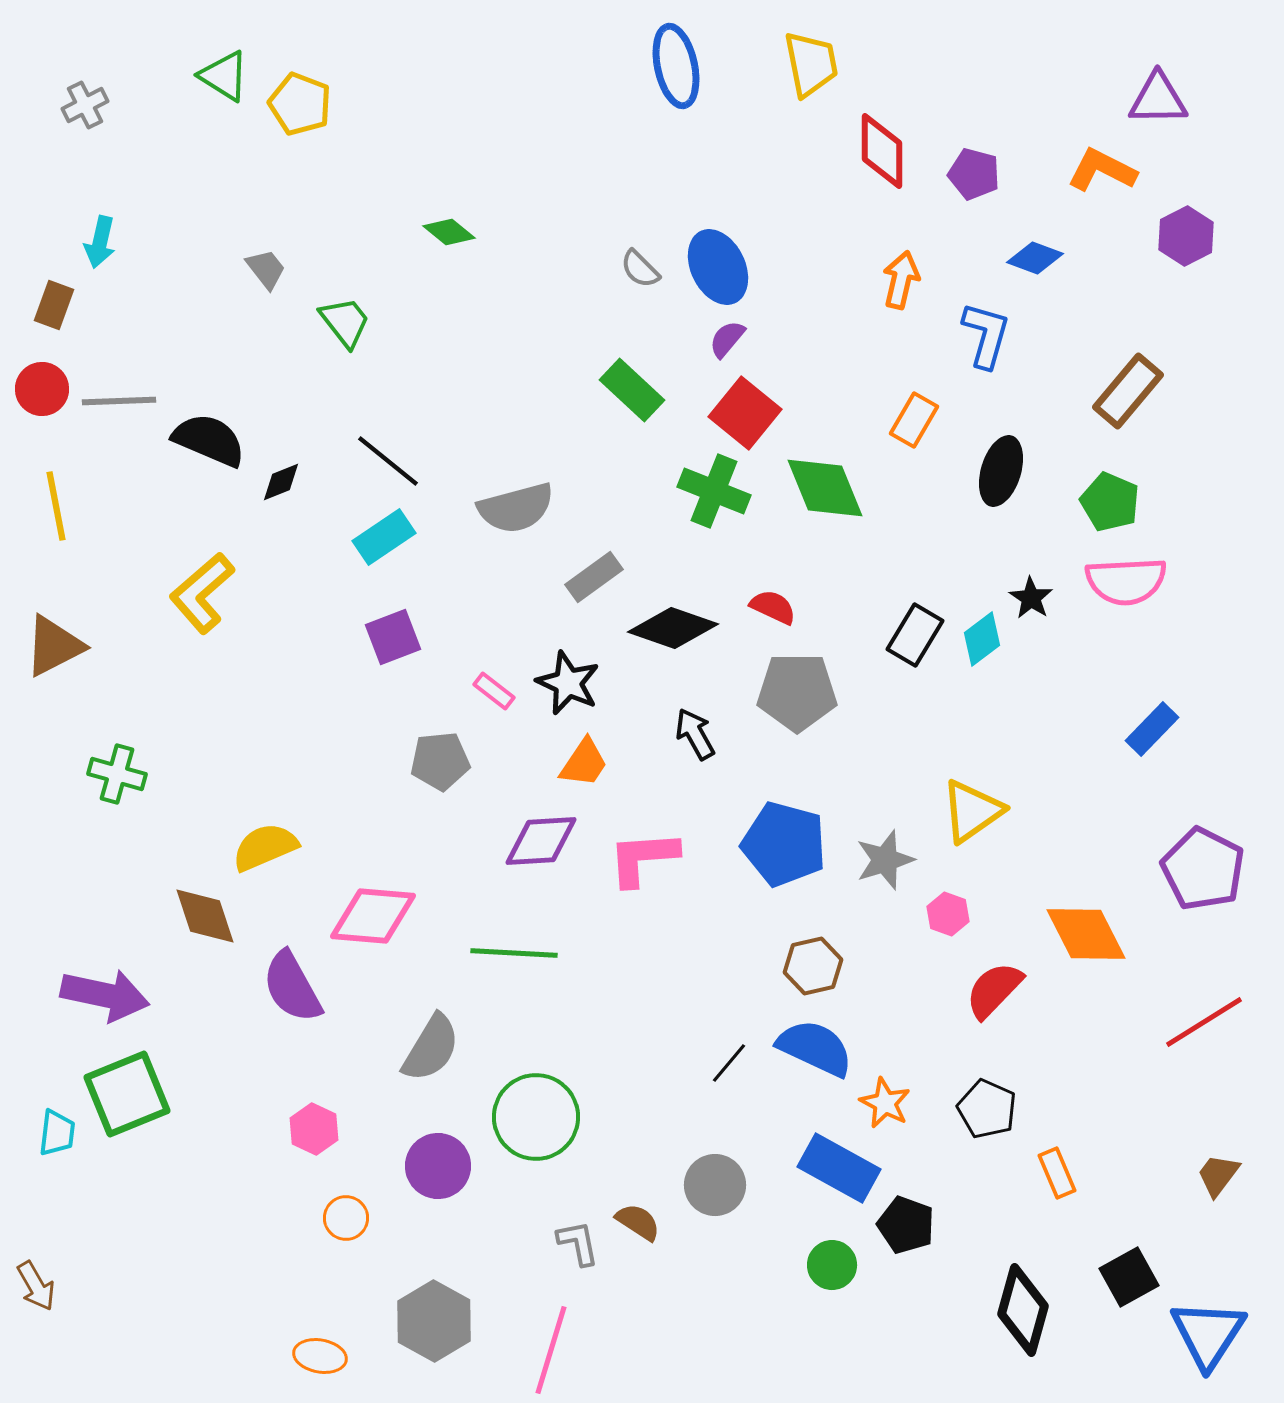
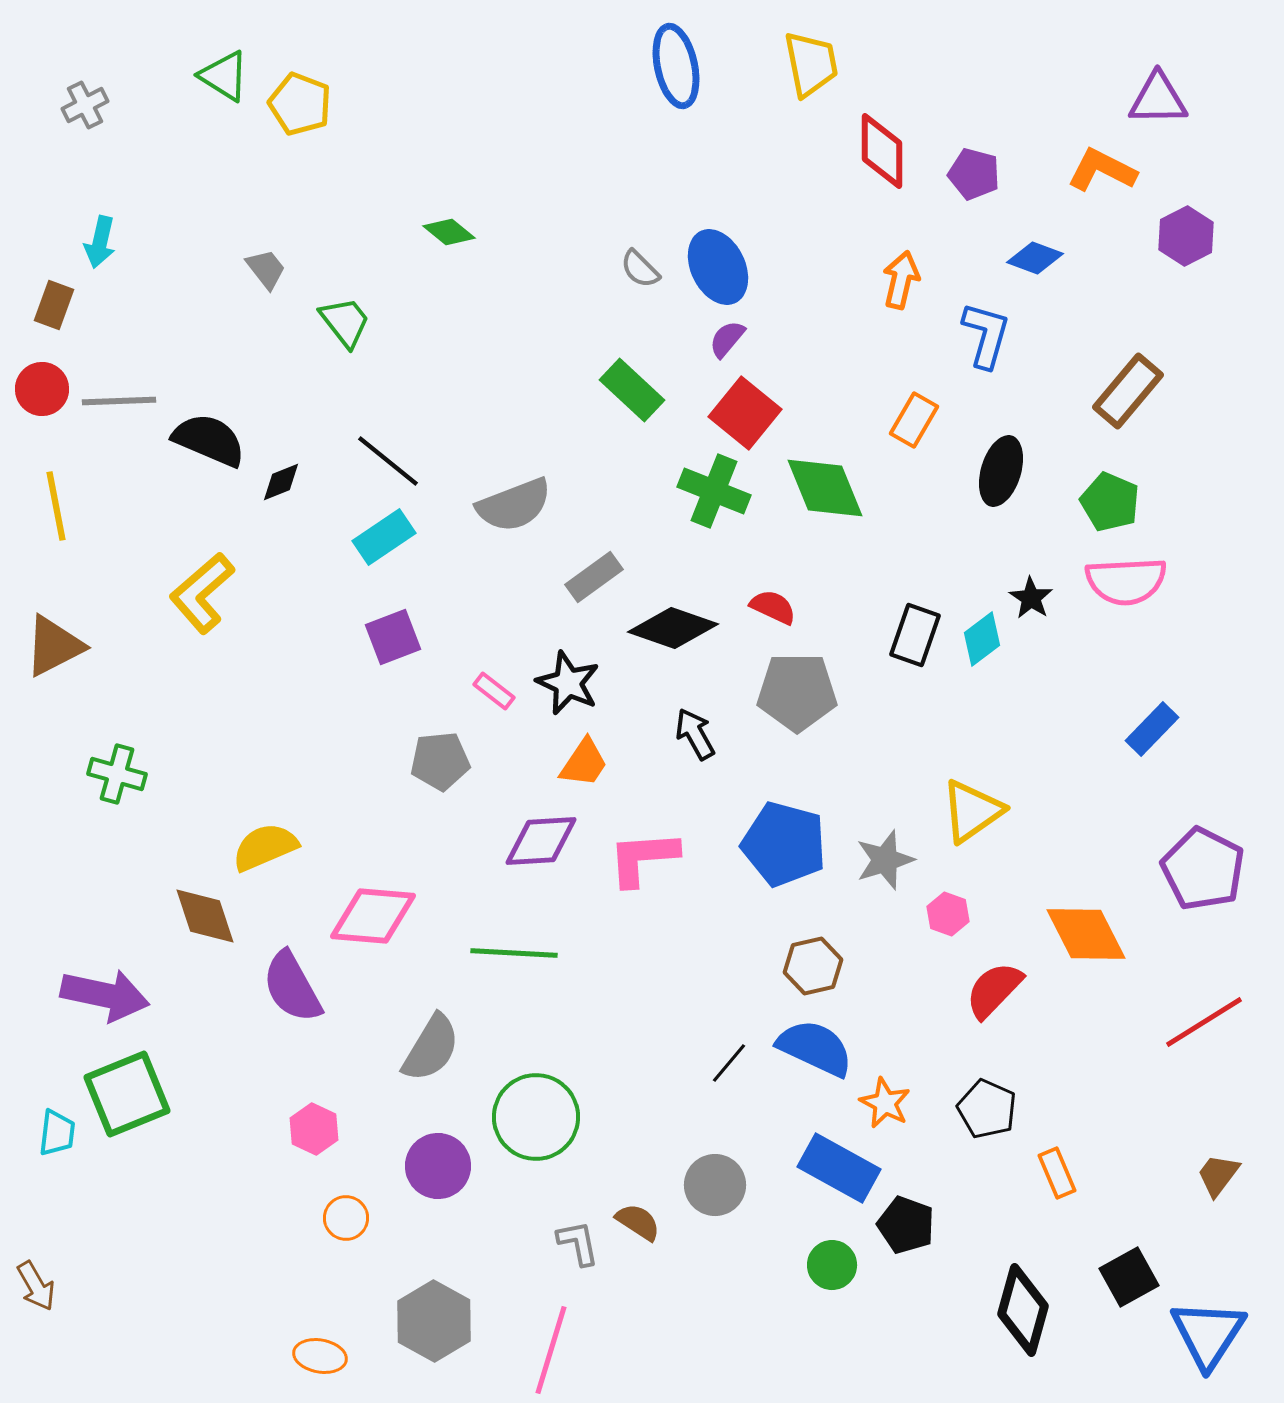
gray semicircle at (516, 508): moved 2 px left, 3 px up; rotated 6 degrees counterclockwise
black rectangle at (915, 635): rotated 12 degrees counterclockwise
